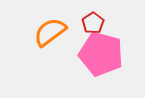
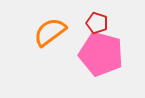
red pentagon: moved 4 px right; rotated 20 degrees counterclockwise
